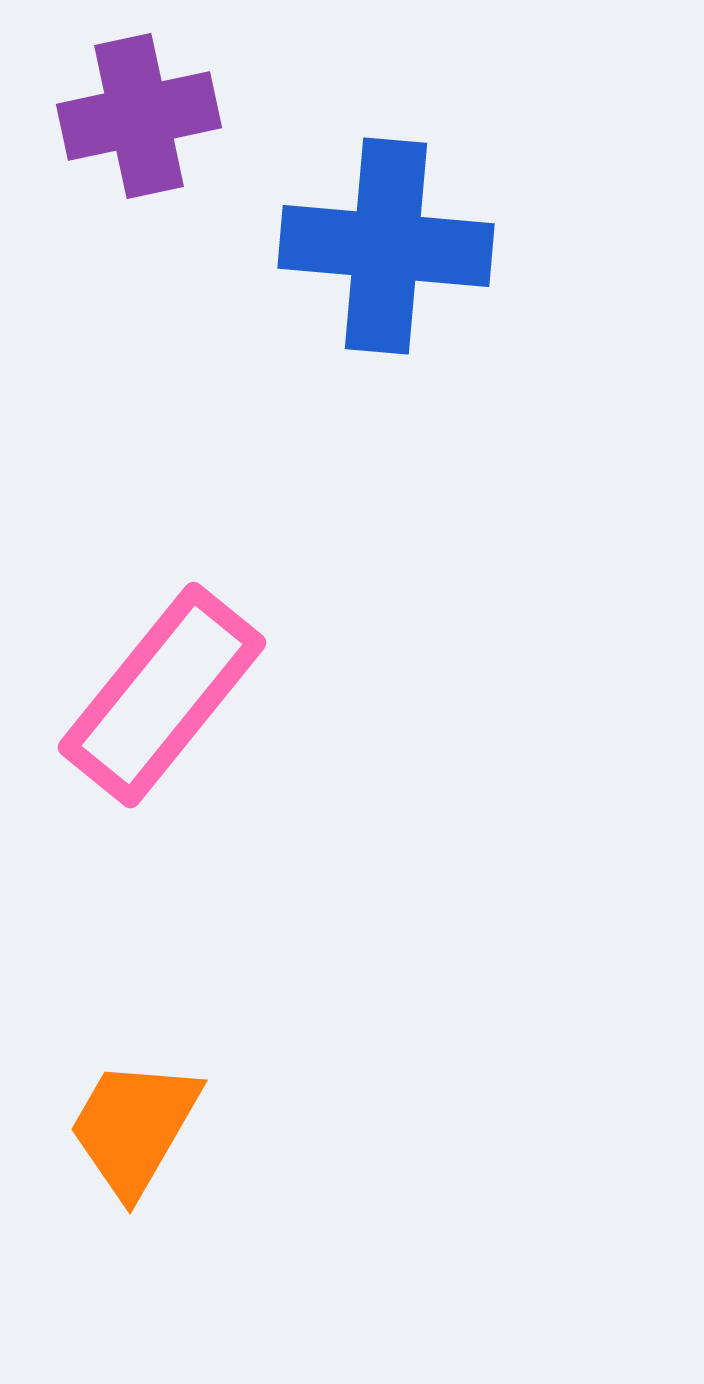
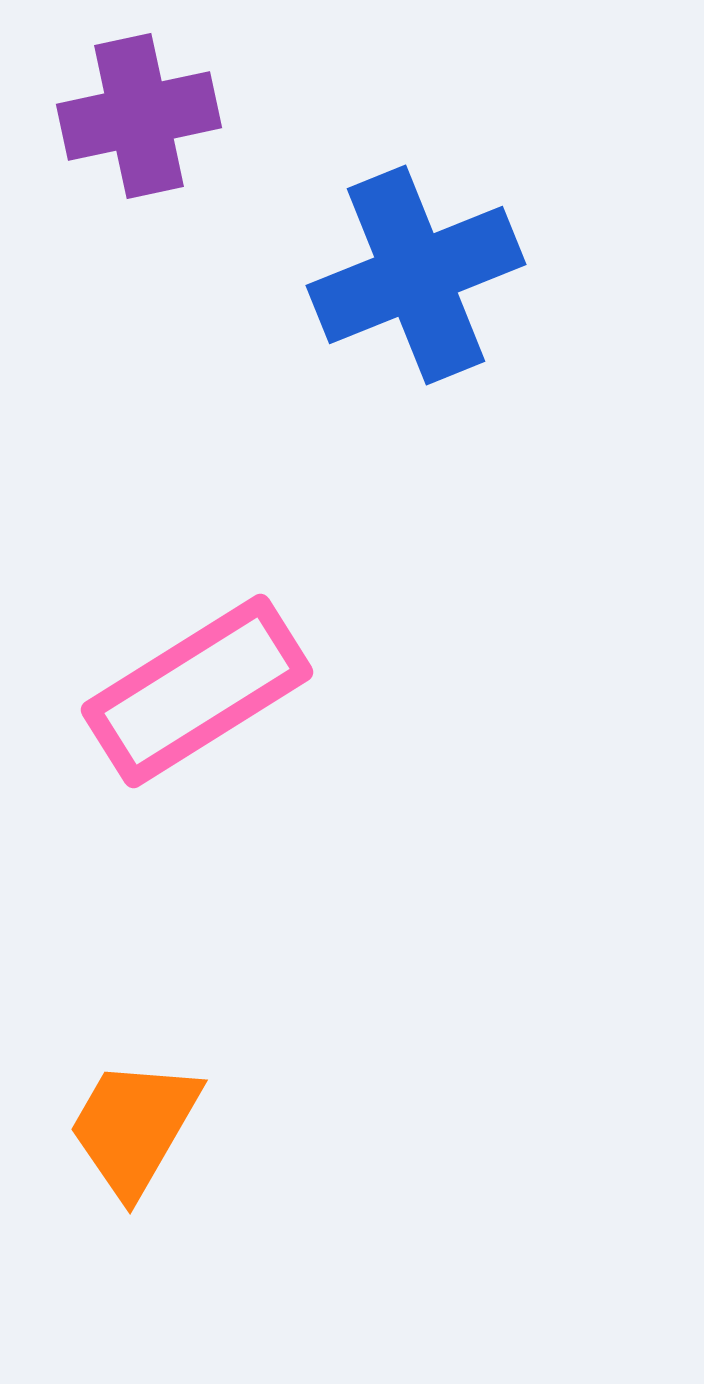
blue cross: moved 30 px right, 29 px down; rotated 27 degrees counterclockwise
pink rectangle: moved 35 px right, 4 px up; rotated 19 degrees clockwise
